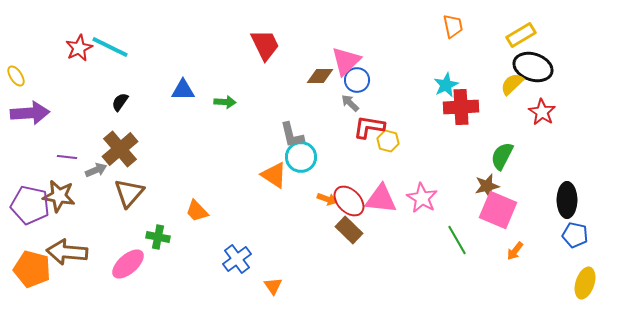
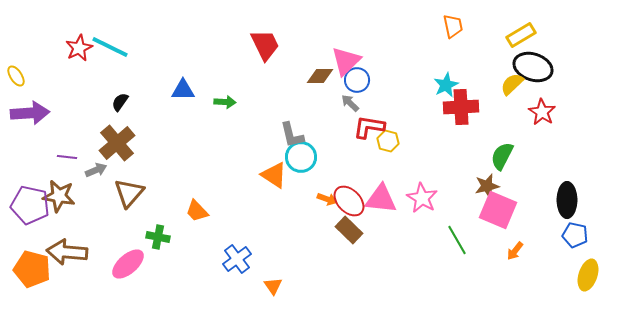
brown cross at (120, 149): moved 3 px left, 6 px up
yellow ellipse at (585, 283): moved 3 px right, 8 px up
